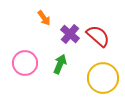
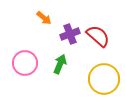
orange arrow: rotated 14 degrees counterclockwise
purple cross: rotated 30 degrees clockwise
yellow circle: moved 1 px right, 1 px down
